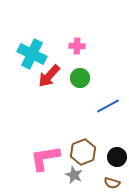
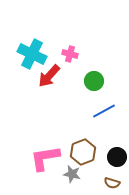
pink cross: moved 7 px left, 8 px down; rotated 14 degrees clockwise
green circle: moved 14 px right, 3 px down
blue line: moved 4 px left, 5 px down
gray star: moved 2 px left, 1 px up; rotated 12 degrees counterclockwise
